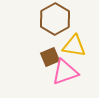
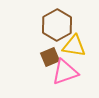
brown hexagon: moved 2 px right, 6 px down
